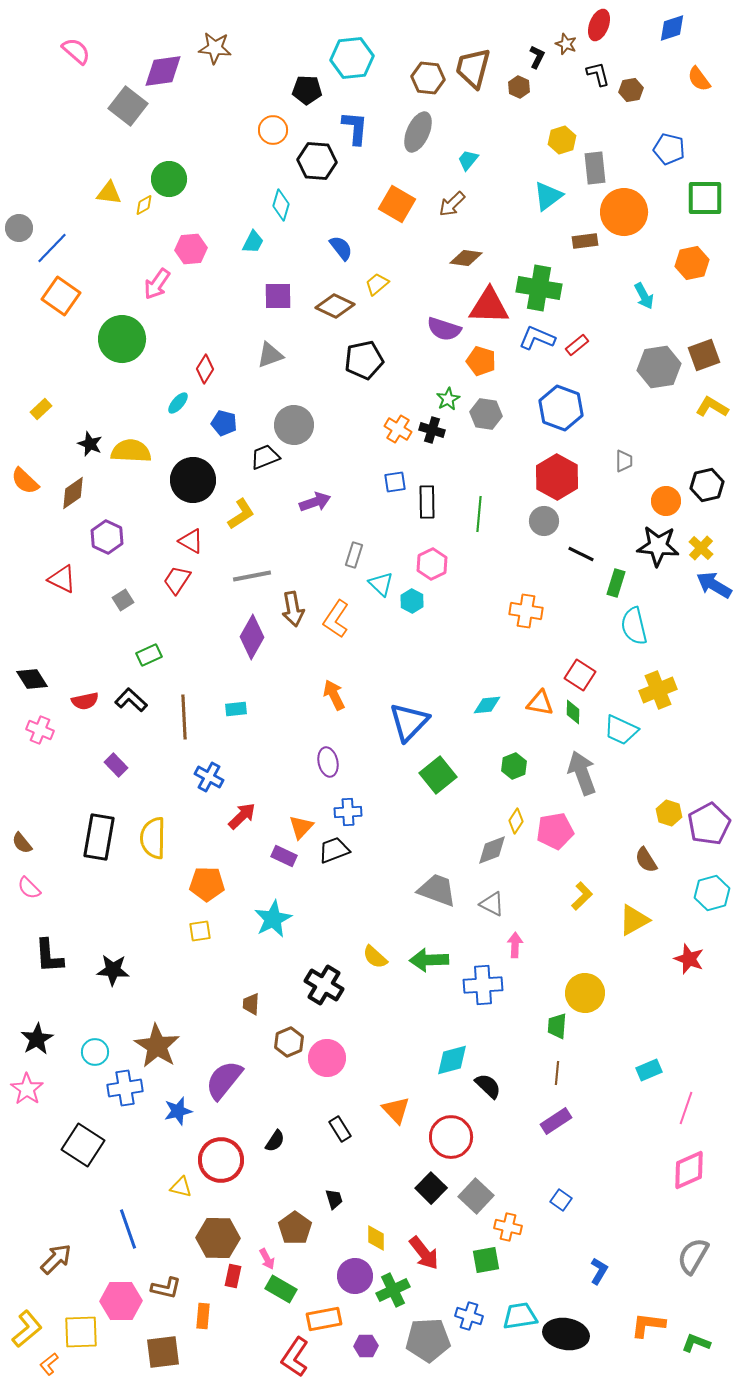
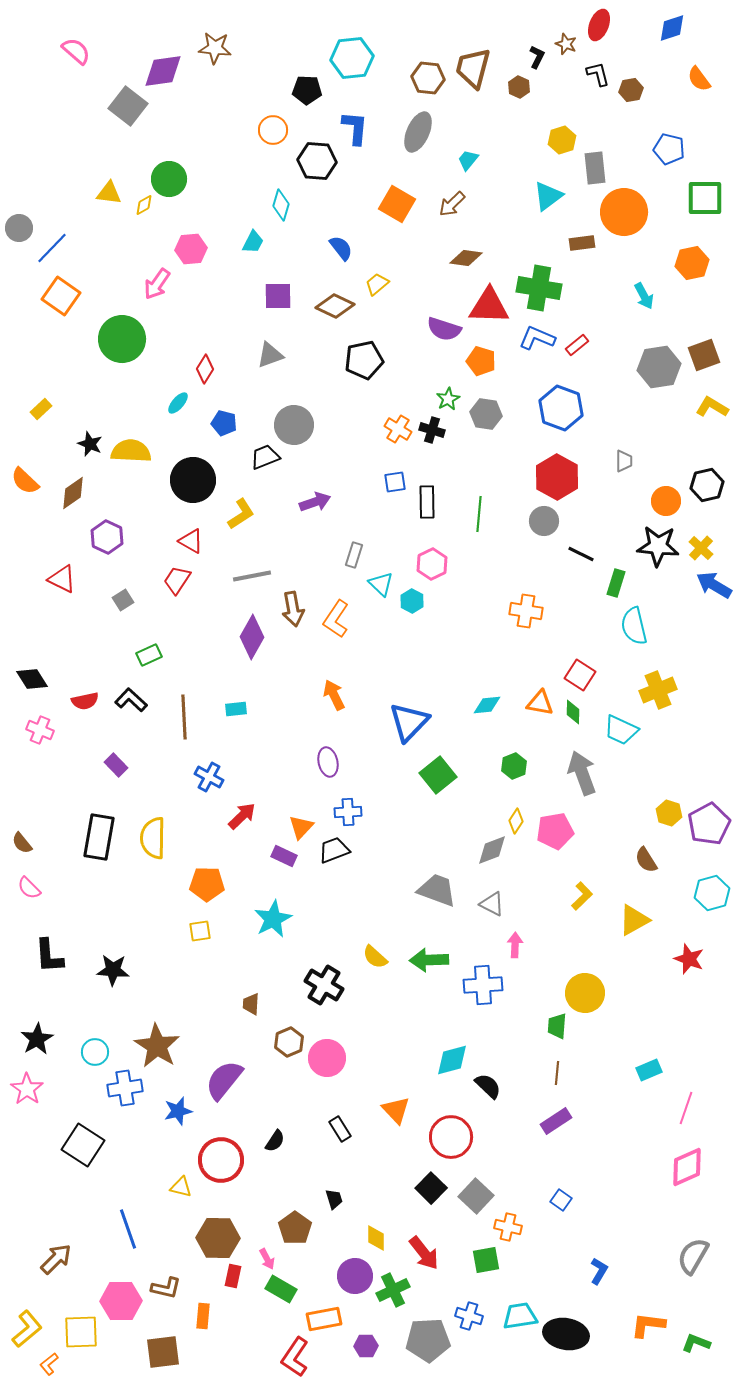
brown rectangle at (585, 241): moved 3 px left, 2 px down
pink diamond at (689, 1170): moved 2 px left, 3 px up
